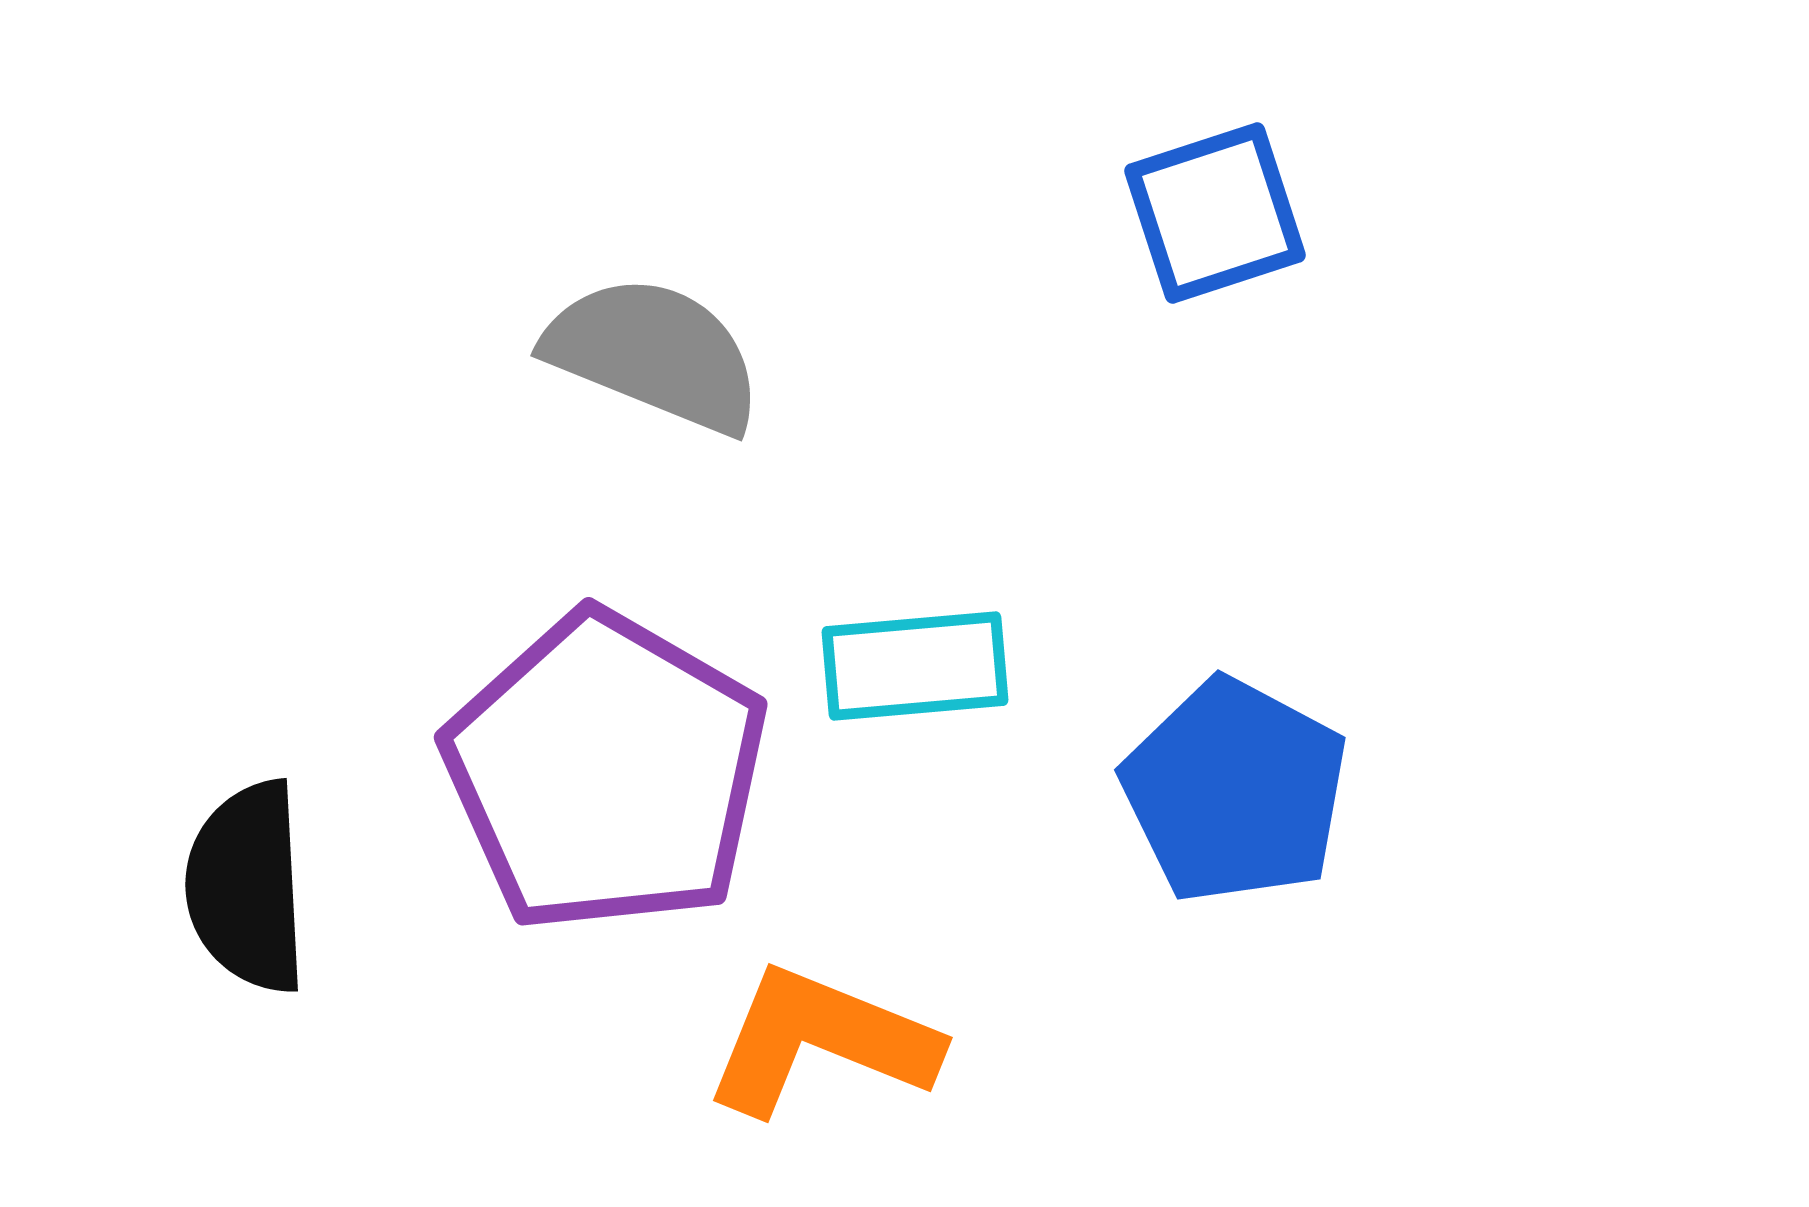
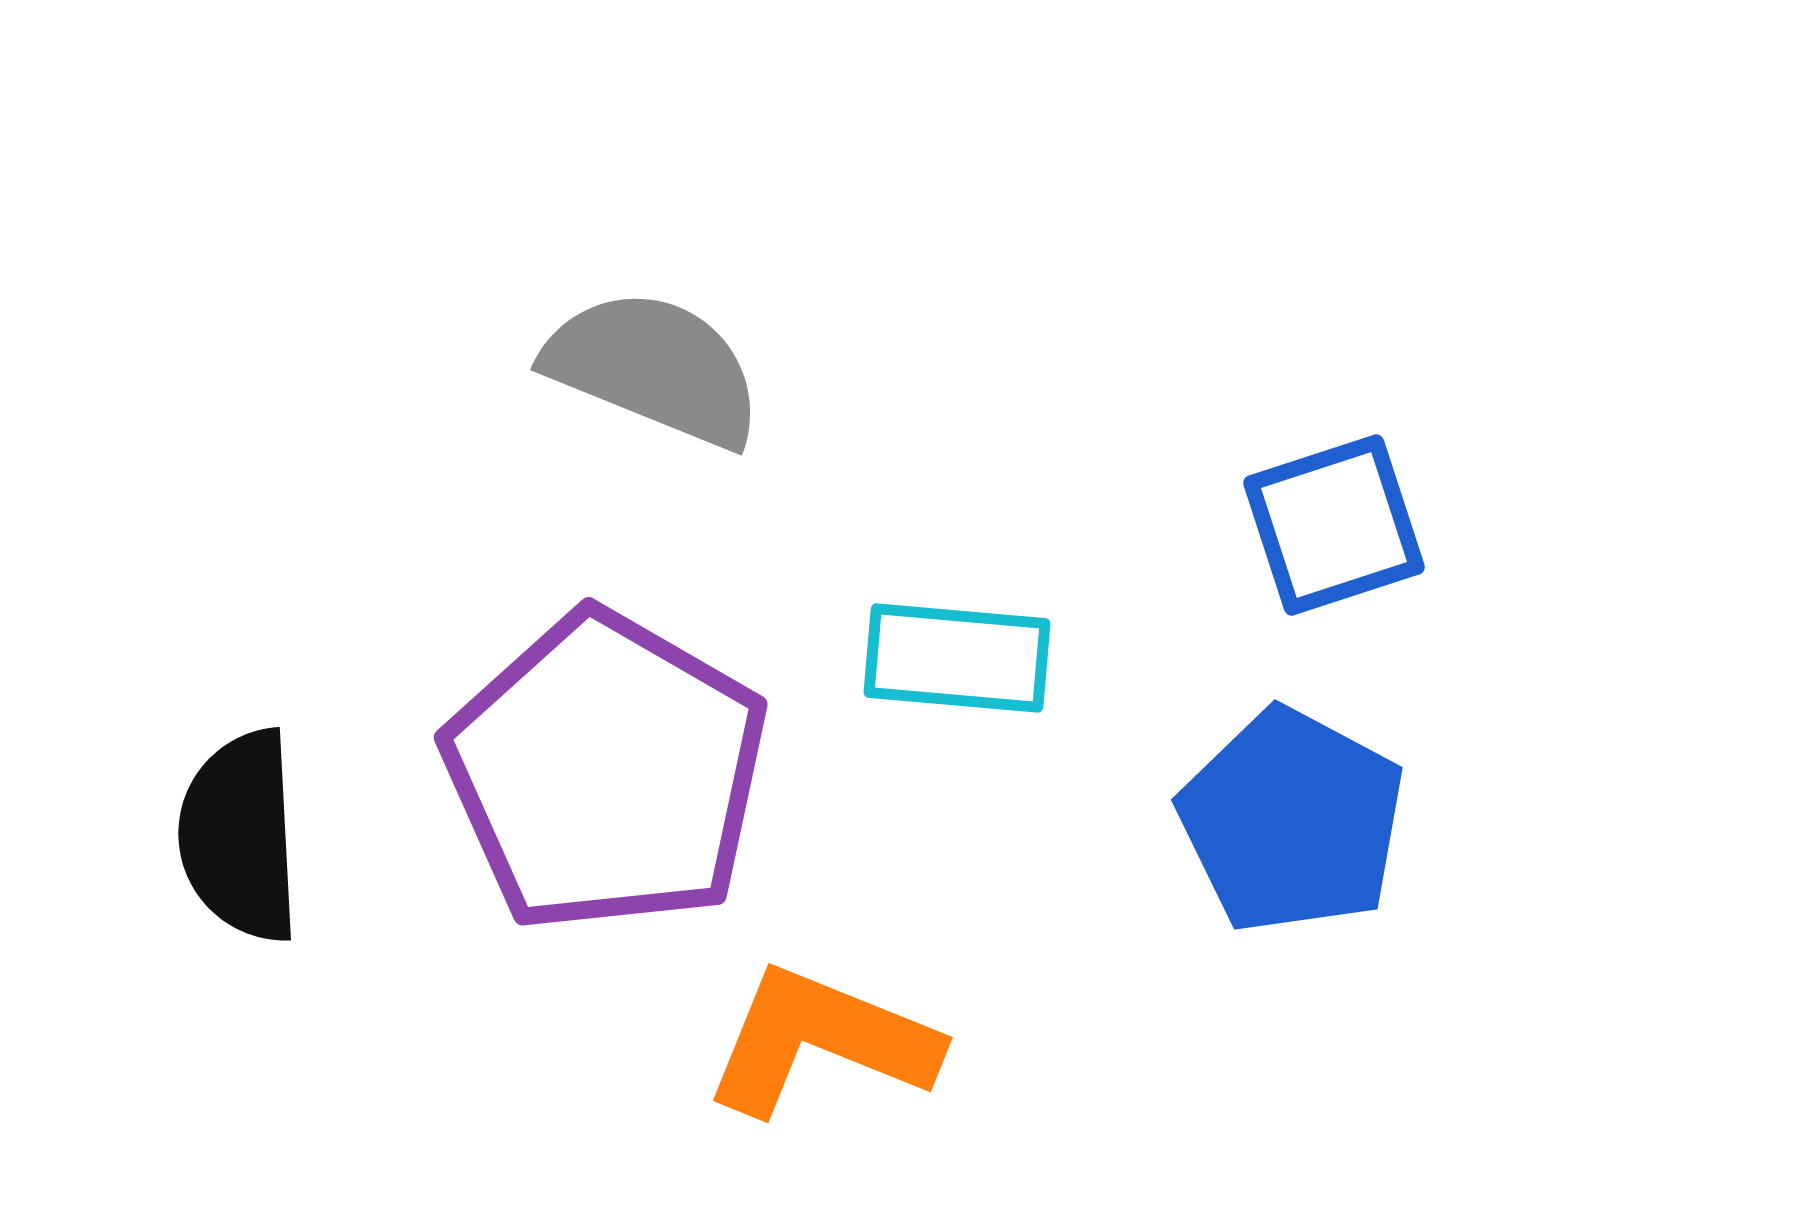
blue square: moved 119 px right, 312 px down
gray semicircle: moved 14 px down
cyan rectangle: moved 42 px right, 8 px up; rotated 10 degrees clockwise
blue pentagon: moved 57 px right, 30 px down
black semicircle: moved 7 px left, 51 px up
